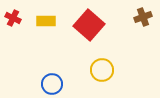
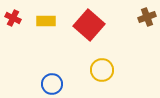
brown cross: moved 4 px right
